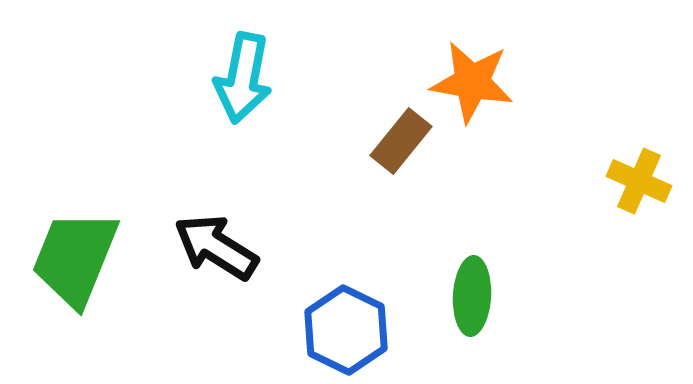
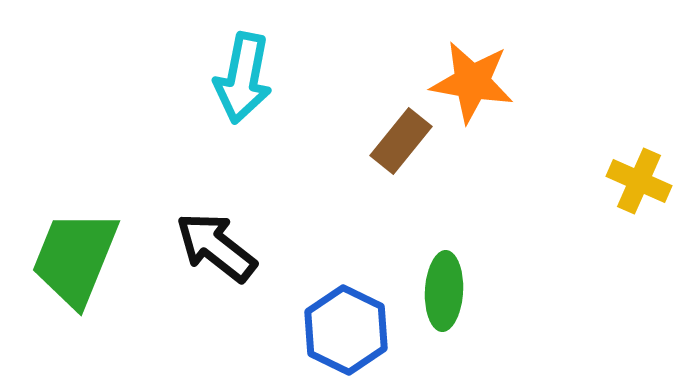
black arrow: rotated 6 degrees clockwise
green ellipse: moved 28 px left, 5 px up
